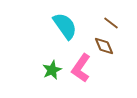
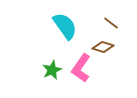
brown diamond: moved 1 px left, 1 px down; rotated 50 degrees counterclockwise
